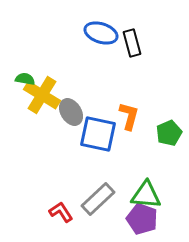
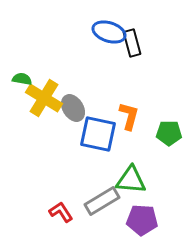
blue ellipse: moved 8 px right, 1 px up
green semicircle: moved 3 px left
yellow cross: moved 2 px right, 3 px down
gray ellipse: moved 2 px right, 4 px up
green pentagon: rotated 25 degrees clockwise
green triangle: moved 15 px left, 15 px up
gray rectangle: moved 4 px right, 2 px down; rotated 12 degrees clockwise
purple pentagon: moved 1 px down; rotated 16 degrees counterclockwise
